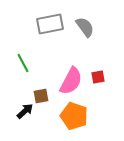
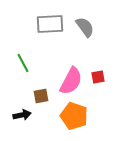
gray rectangle: rotated 8 degrees clockwise
black arrow: moved 3 px left, 4 px down; rotated 30 degrees clockwise
